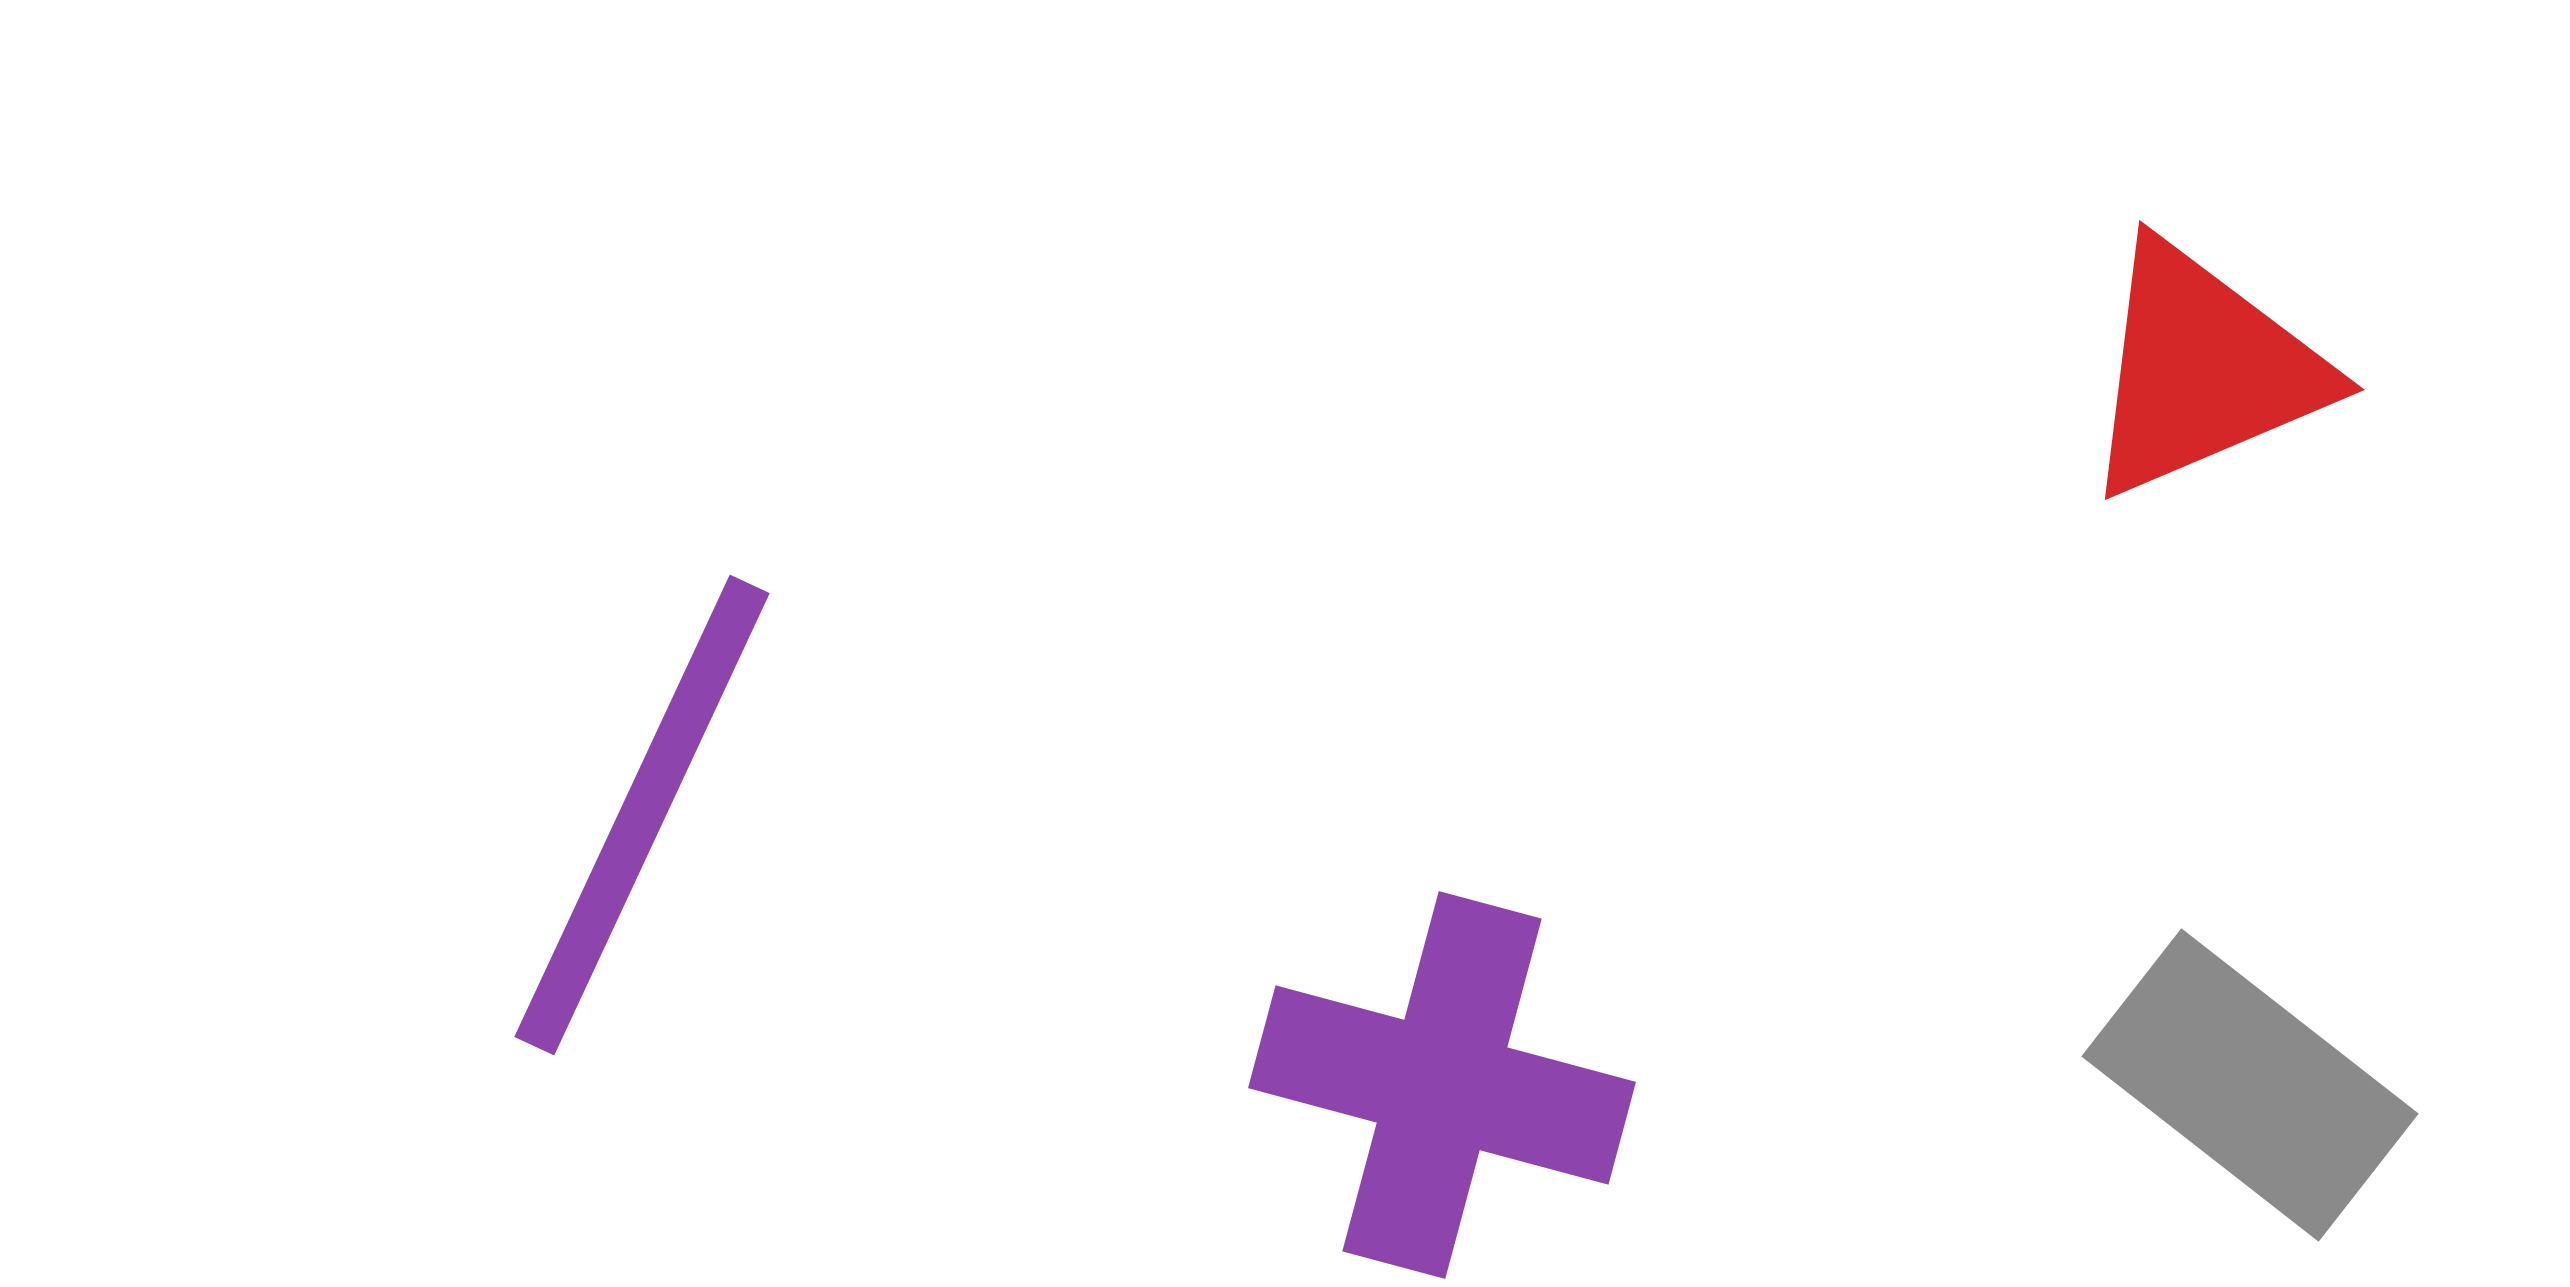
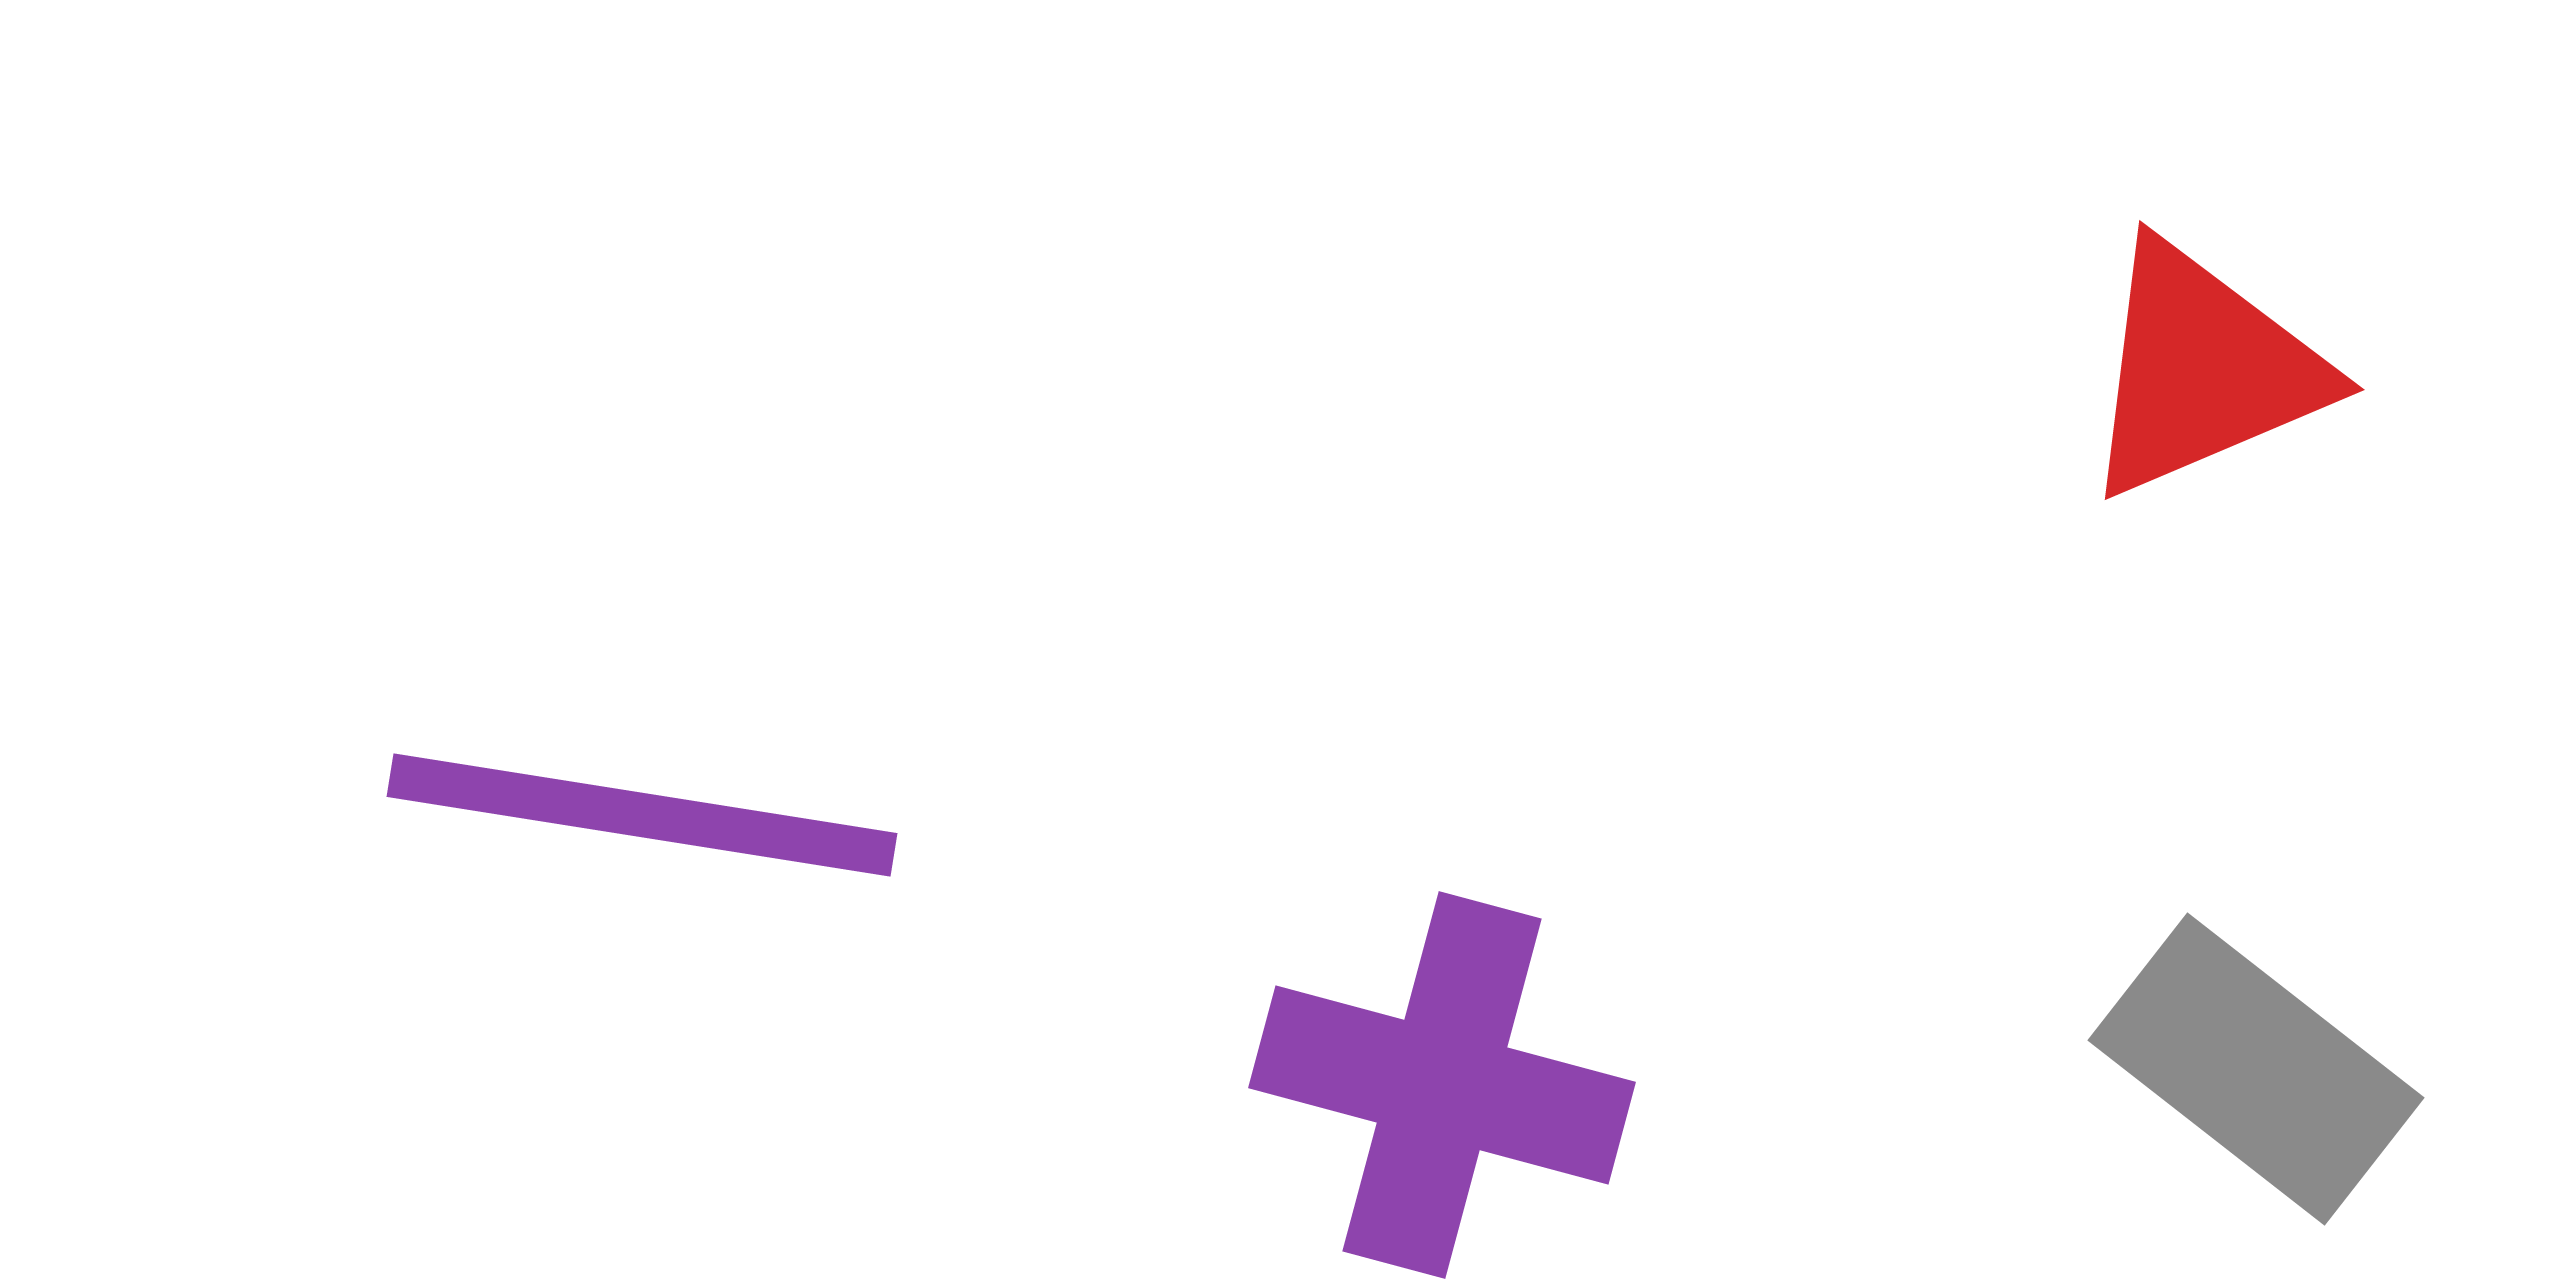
purple line: rotated 74 degrees clockwise
gray rectangle: moved 6 px right, 16 px up
